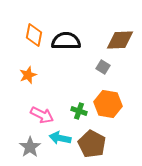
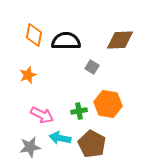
gray square: moved 11 px left
green cross: rotated 28 degrees counterclockwise
gray star: rotated 25 degrees clockwise
